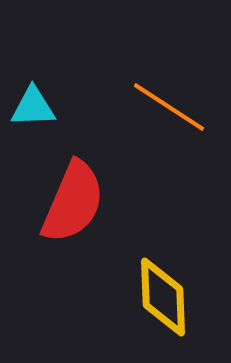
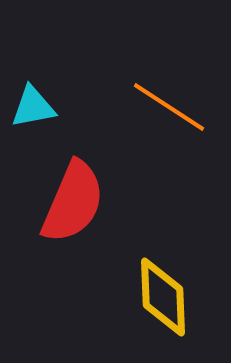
cyan triangle: rotated 9 degrees counterclockwise
